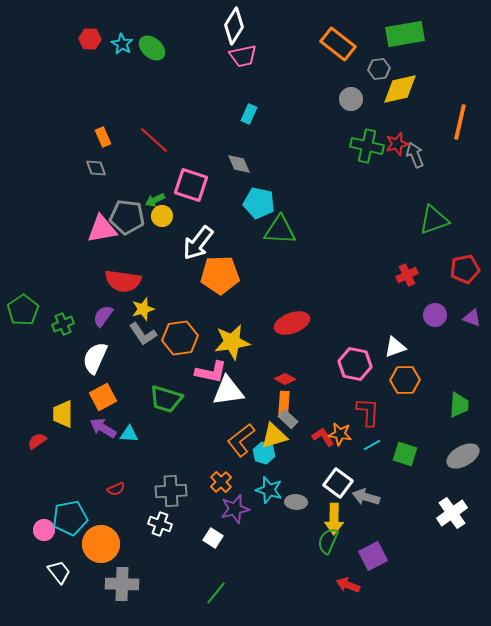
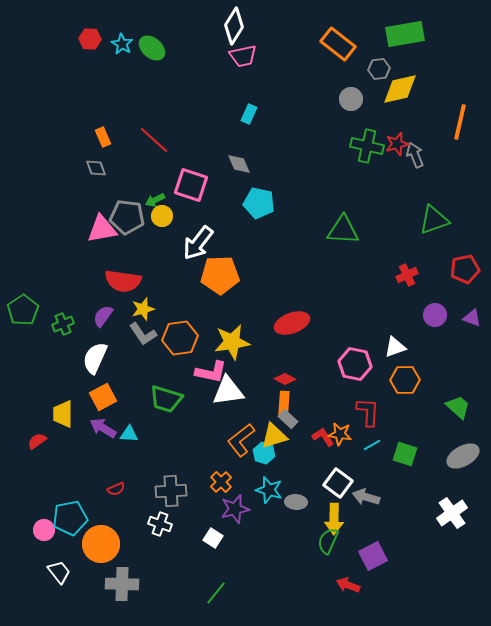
green triangle at (280, 230): moved 63 px right
green trapezoid at (459, 405): moved 1 px left, 2 px down; rotated 52 degrees counterclockwise
